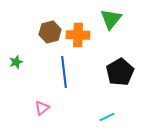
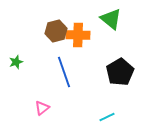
green triangle: rotated 30 degrees counterclockwise
brown hexagon: moved 6 px right, 1 px up
blue line: rotated 12 degrees counterclockwise
